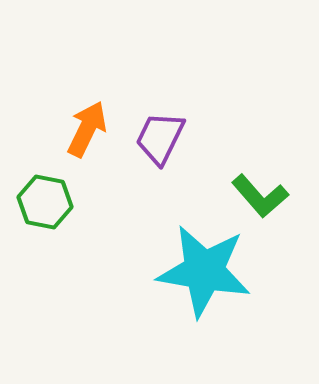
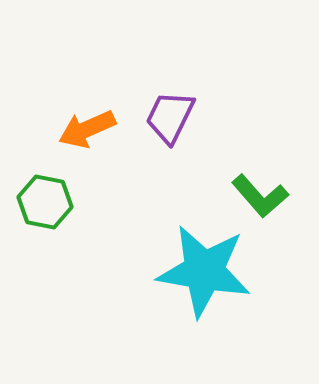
orange arrow: rotated 140 degrees counterclockwise
purple trapezoid: moved 10 px right, 21 px up
